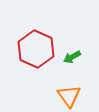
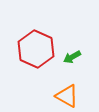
orange triangle: moved 2 px left; rotated 25 degrees counterclockwise
